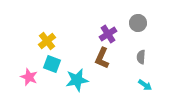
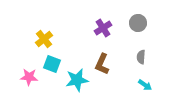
purple cross: moved 5 px left, 6 px up
yellow cross: moved 3 px left, 2 px up
brown L-shape: moved 6 px down
pink star: rotated 18 degrees counterclockwise
